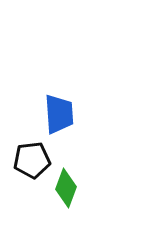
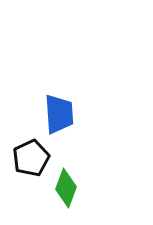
black pentagon: moved 1 px left, 2 px up; rotated 18 degrees counterclockwise
